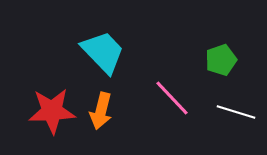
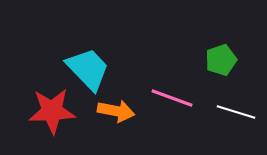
cyan trapezoid: moved 15 px left, 17 px down
pink line: rotated 27 degrees counterclockwise
orange arrow: moved 15 px right; rotated 93 degrees counterclockwise
